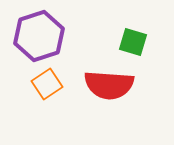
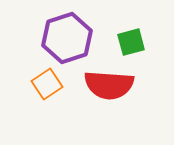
purple hexagon: moved 28 px right, 2 px down
green square: moved 2 px left; rotated 32 degrees counterclockwise
